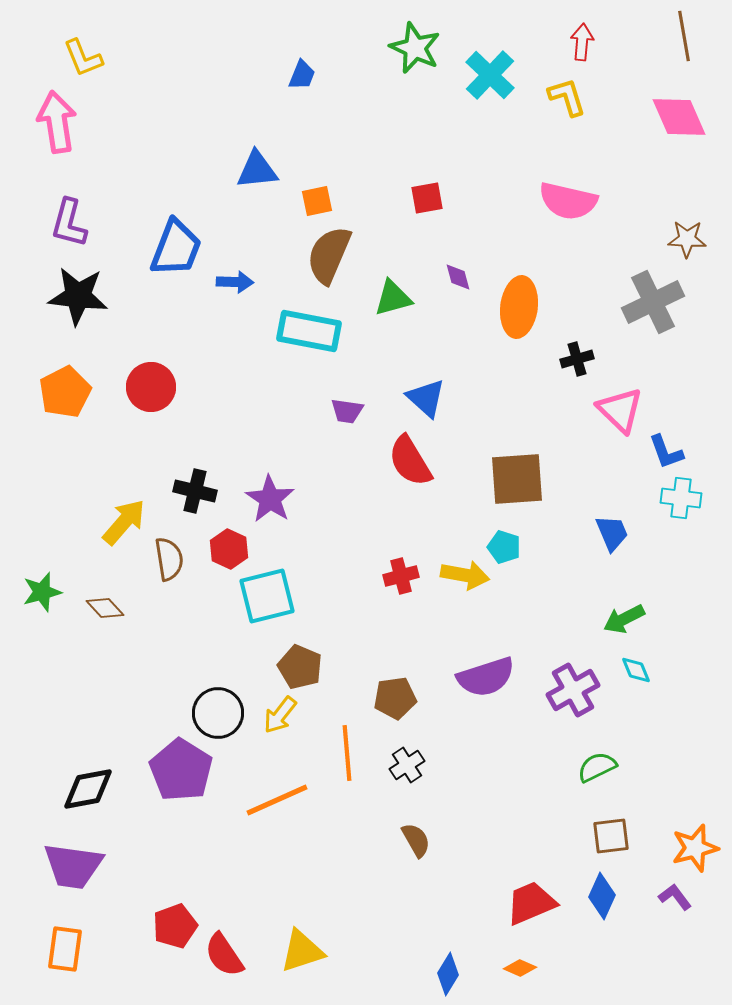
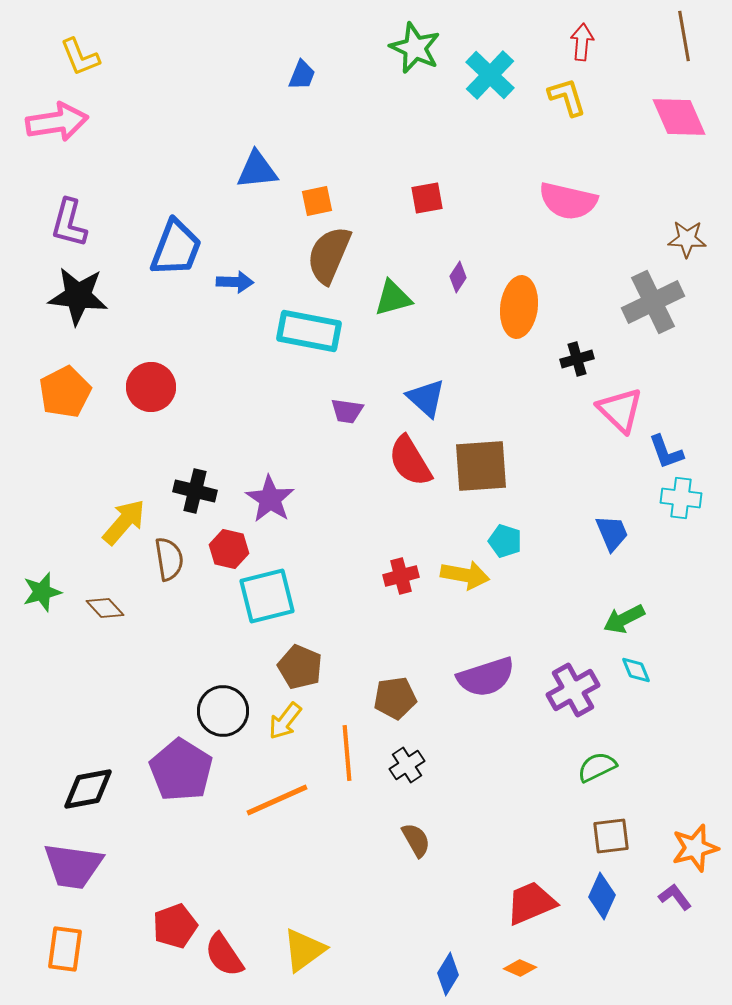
yellow L-shape at (83, 58): moved 3 px left, 1 px up
pink arrow at (57, 122): rotated 90 degrees clockwise
purple diamond at (458, 277): rotated 48 degrees clockwise
brown square at (517, 479): moved 36 px left, 13 px up
cyan pentagon at (504, 547): moved 1 px right, 6 px up
red hexagon at (229, 549): rotated 12 degrees counterclockwise
black circle at (218, 713): moved 5 px right, 2 px up
yellow arrow at (280, 715): moved 5 px right, 6 px down
yellow triangle at (302, 951): moved 2 px right, 1 px up; rotated 18 degrees counterclockwise
